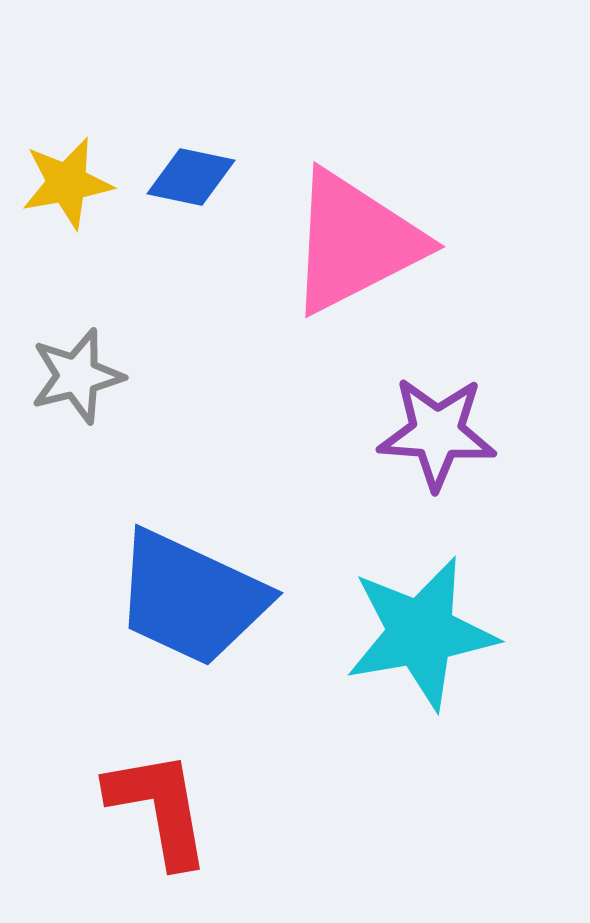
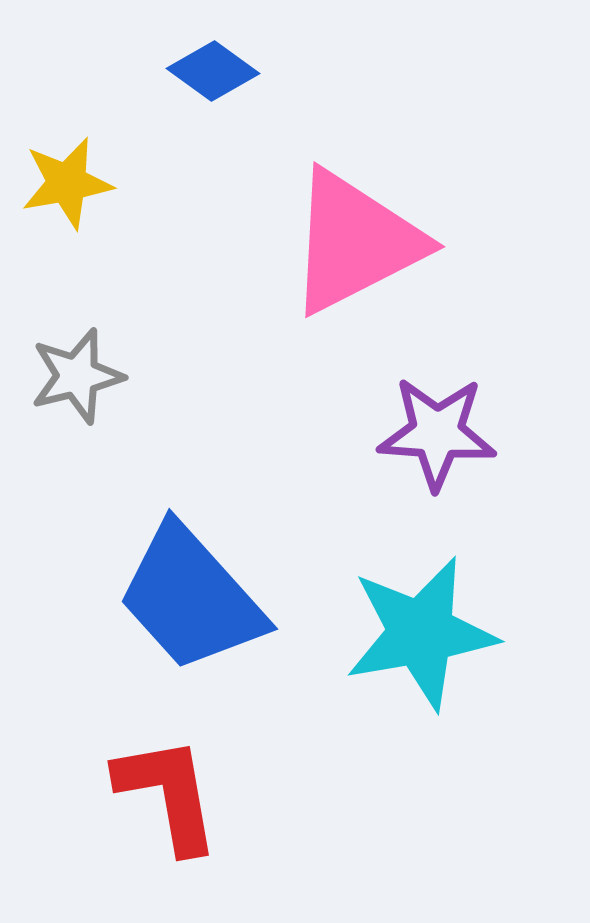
blue diamond: moved 22 px right, 106 px up; rotated 24 degrees clockwise
blue trapezoid: rotated 23 degrees clockwise
red L-shape: moved 9 px right, 14 px up
